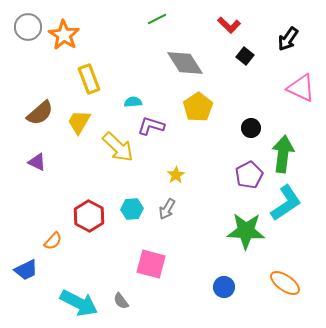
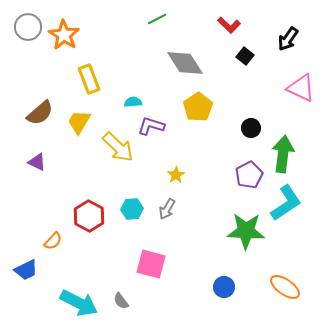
orange ellipse: moved 4 px down
